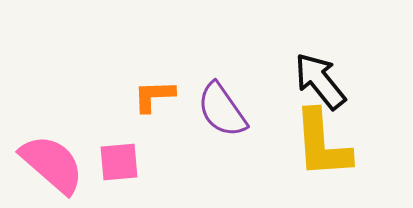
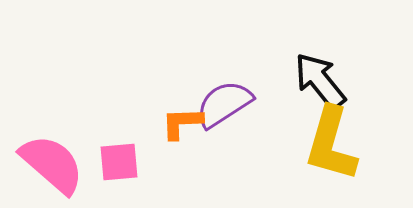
orange L-shape: moved 28 px right, 27 px down
purple semicircle: moved 2 px right, 6 px up; rotated 92 degrees clockwise
yellow L-shape: moved 9 px right; rotated 20 degrees clockwise
